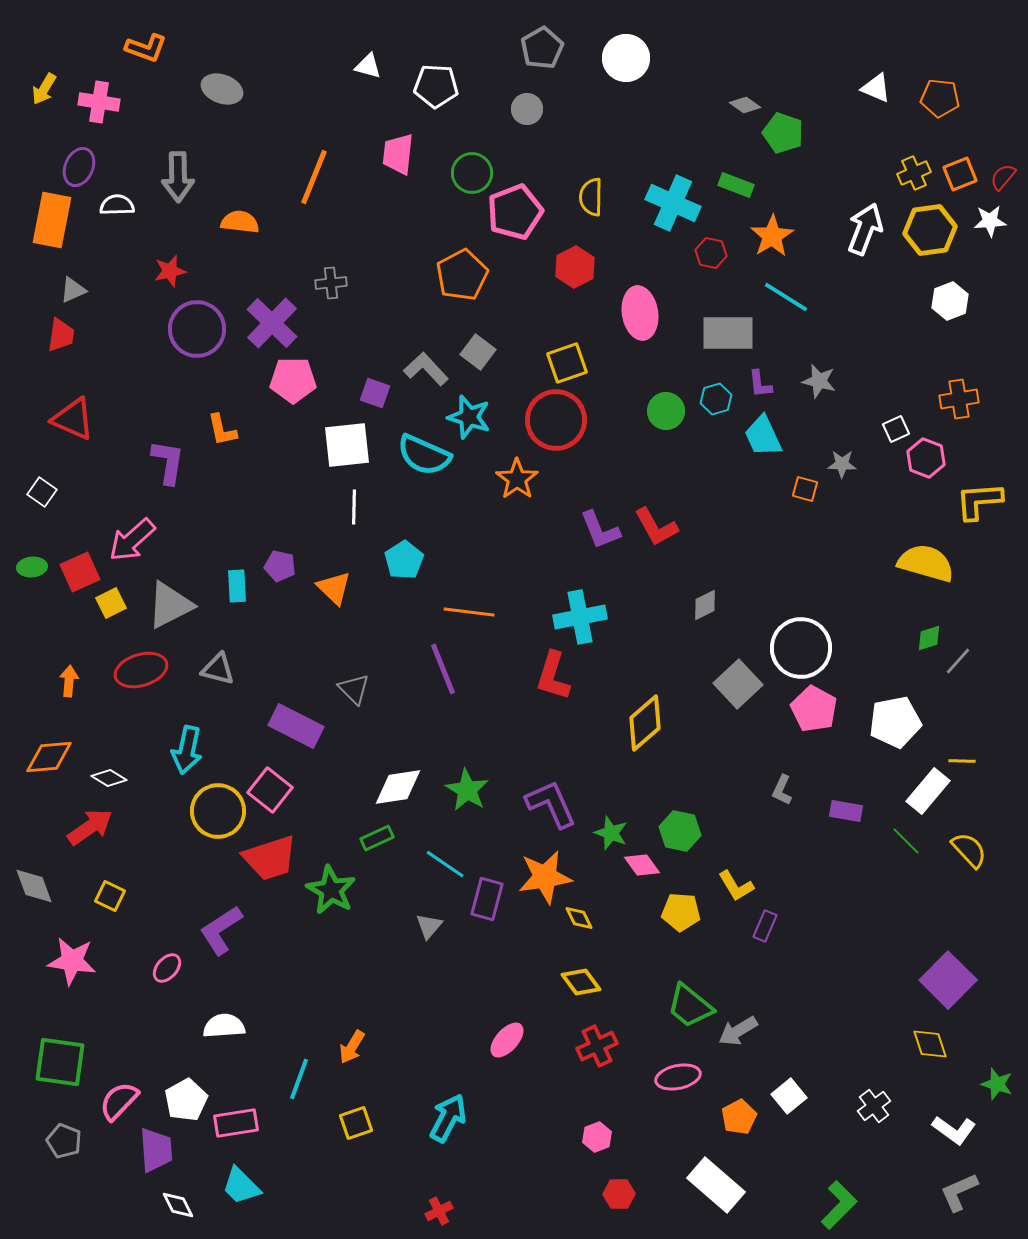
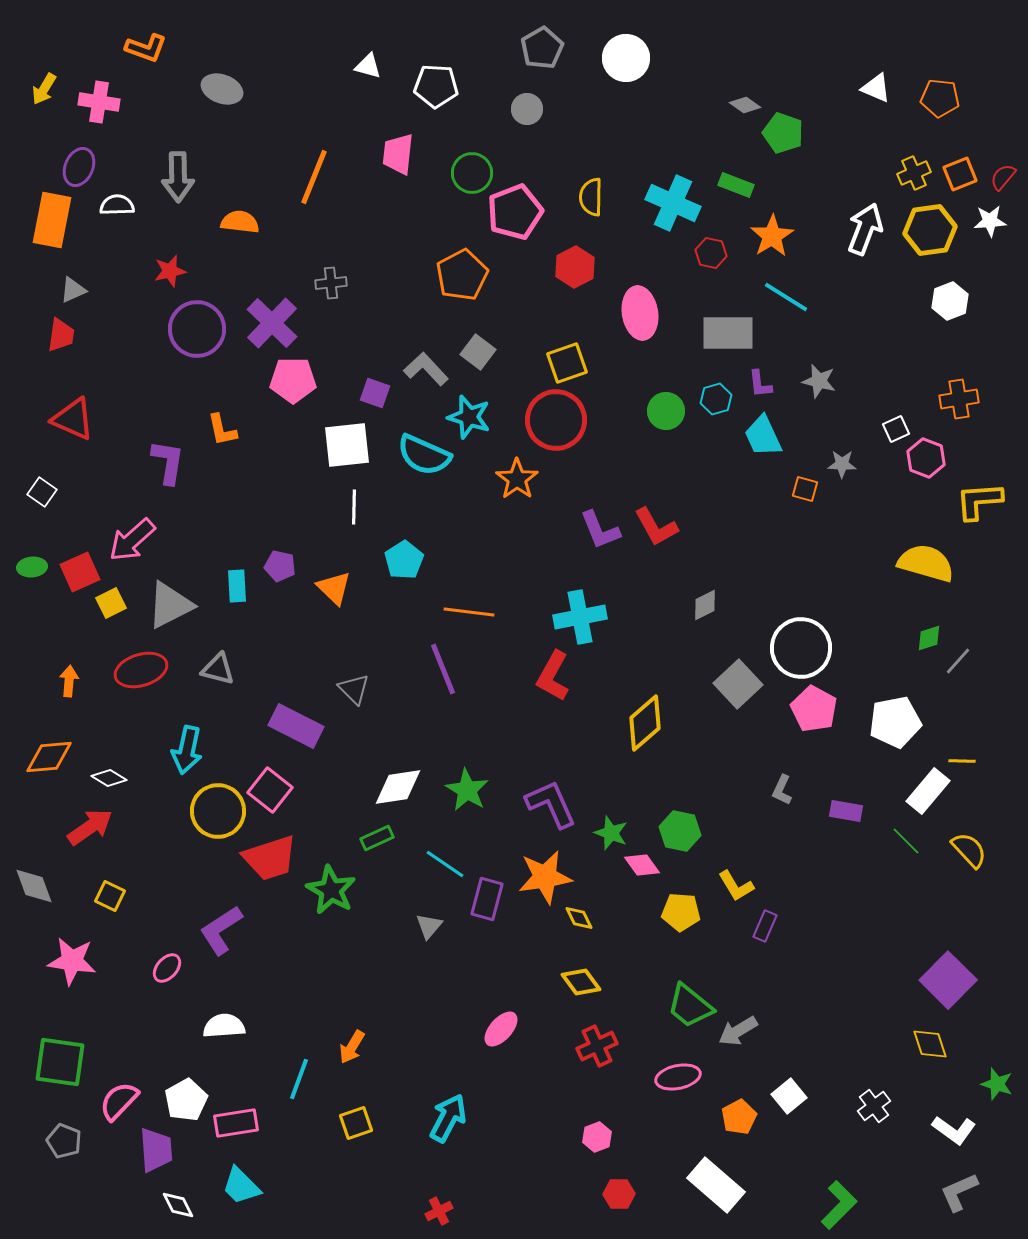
red L-shape at (553, 676): rotated 12 degrees clockwise
pink ellipse at (507, 1040): moved 6 px left, 11 px up
